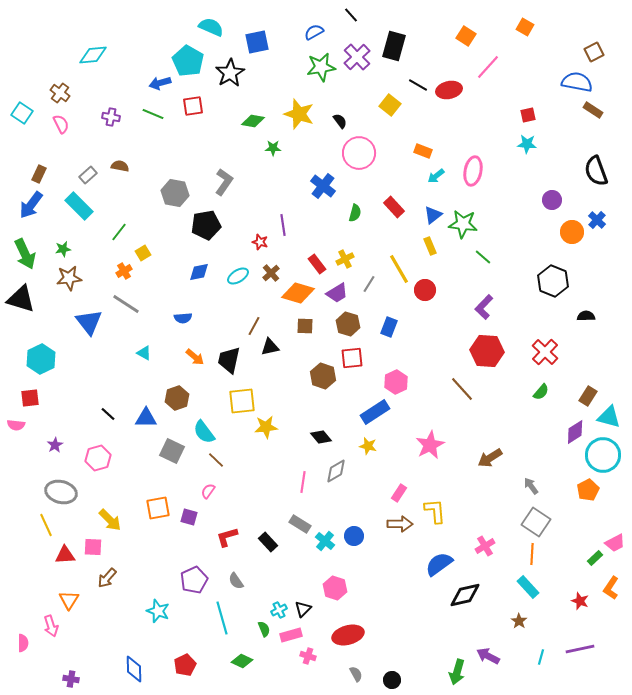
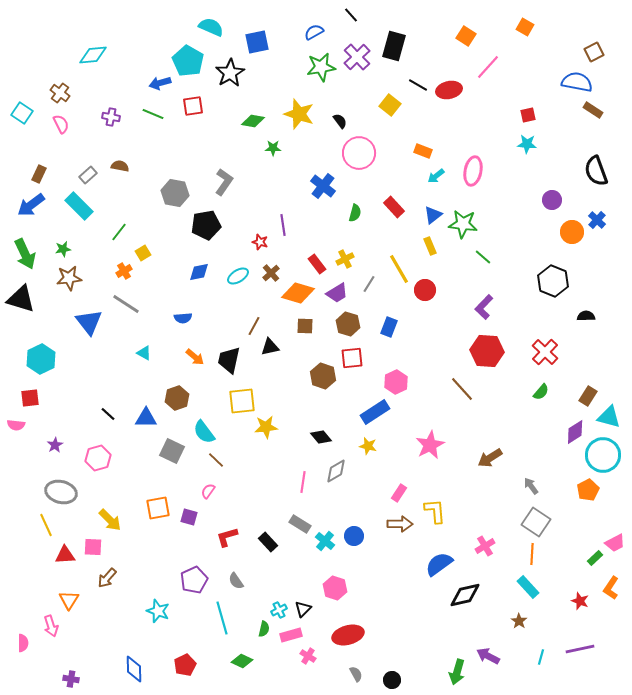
blue arrow at (31, 205): rotated 16 degrees clockwise
green semicircle at (264, 629): rotated 35 degrees clockwise
pink cross at (308, 656): rotated 14 degrees clockwise
